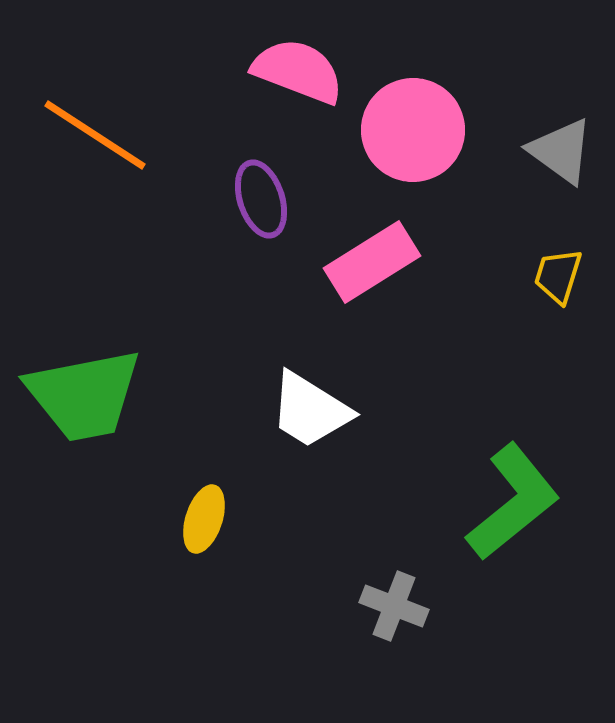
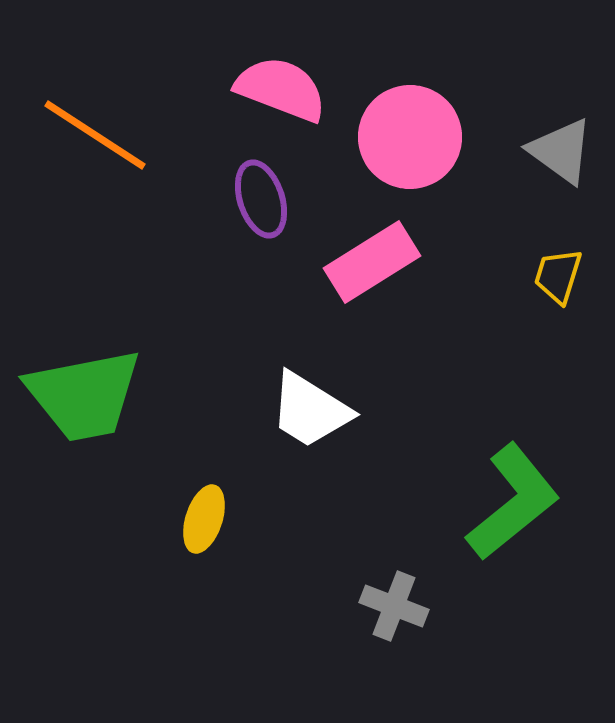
pink semicircle: moved 17 px left, 18 px down
pink circle: moved 3 px left, 7 px down
